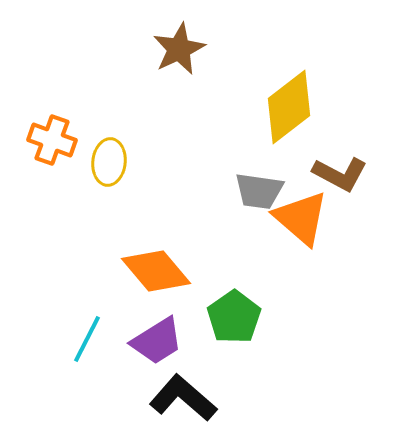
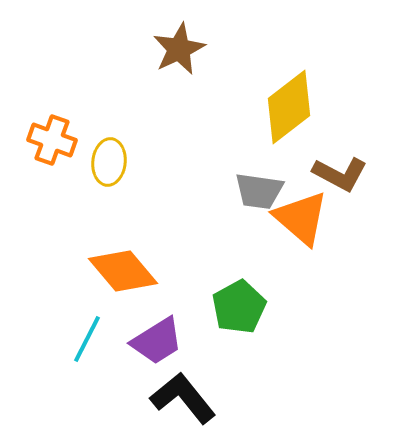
orange diamond: moved 33 px left
green pentagon: moved 5 px right, 10 px up; rotated 6 degrees clockwise
black L-shape: rotated 10 degrees clockwise
